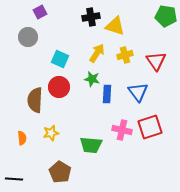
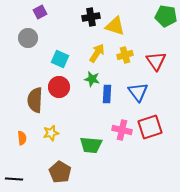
gray circle: moved 1 px down
